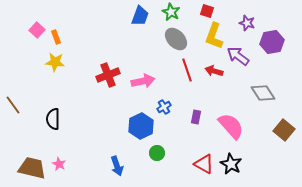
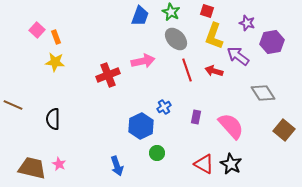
pink arrow: moved 20 px up
brown line: rotated 30 degrees counterclockwise
